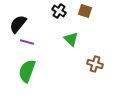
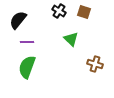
brown square: moved 1 px left, 1 px down
black semicircle: moved 4 px up
purple line: rotated 16 degrees counterclockwise
green semicircle: moved 4 px up
